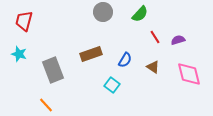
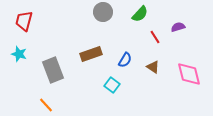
purple semicircle: moved 13 px up
